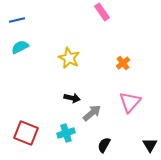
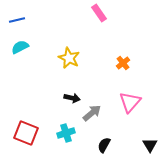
pink rectangle: moved 3 px left, 1 px down
